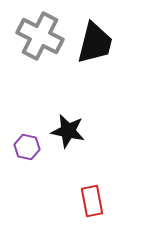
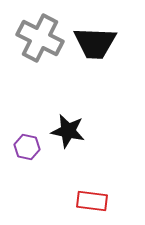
gray cross: moved 2 px down
black trapezoid: rotated 78 degrees clockwise
red rectangle: rotated 72 degrees counterclockwise
